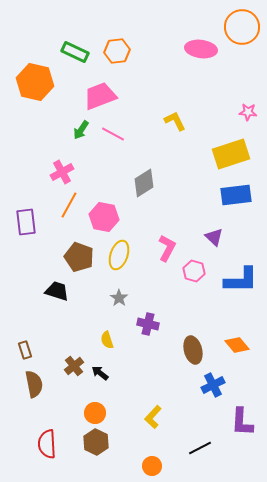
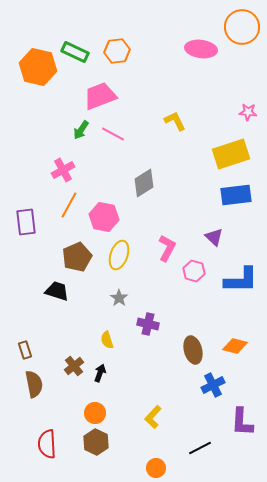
orange hexagon at (35, 82): moved 3 px right, 15 px up
pink cross at (62, 172): moved 1 px right, 2 px up
brown pentagon at (79, 257): moved 2 px left; rotated 28 degrees clockwise
orange diamond at (237, 345): moved 2 px left, 1 px down; rotated 35 degrees counterclockwise
black arrow at (100, 373): rotated 72 degrees clockwise
orange circle at (152, 466): moved 4 px right, 2 px down
